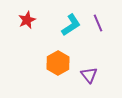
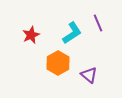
red star: moved 4 px right, 15 px down
cyan L-shape: moved 1 px right, 8 px down
purple triangle: rotated 12 degrees counterclockwise
